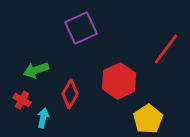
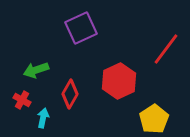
yellow pentagon: moved 6 px right
